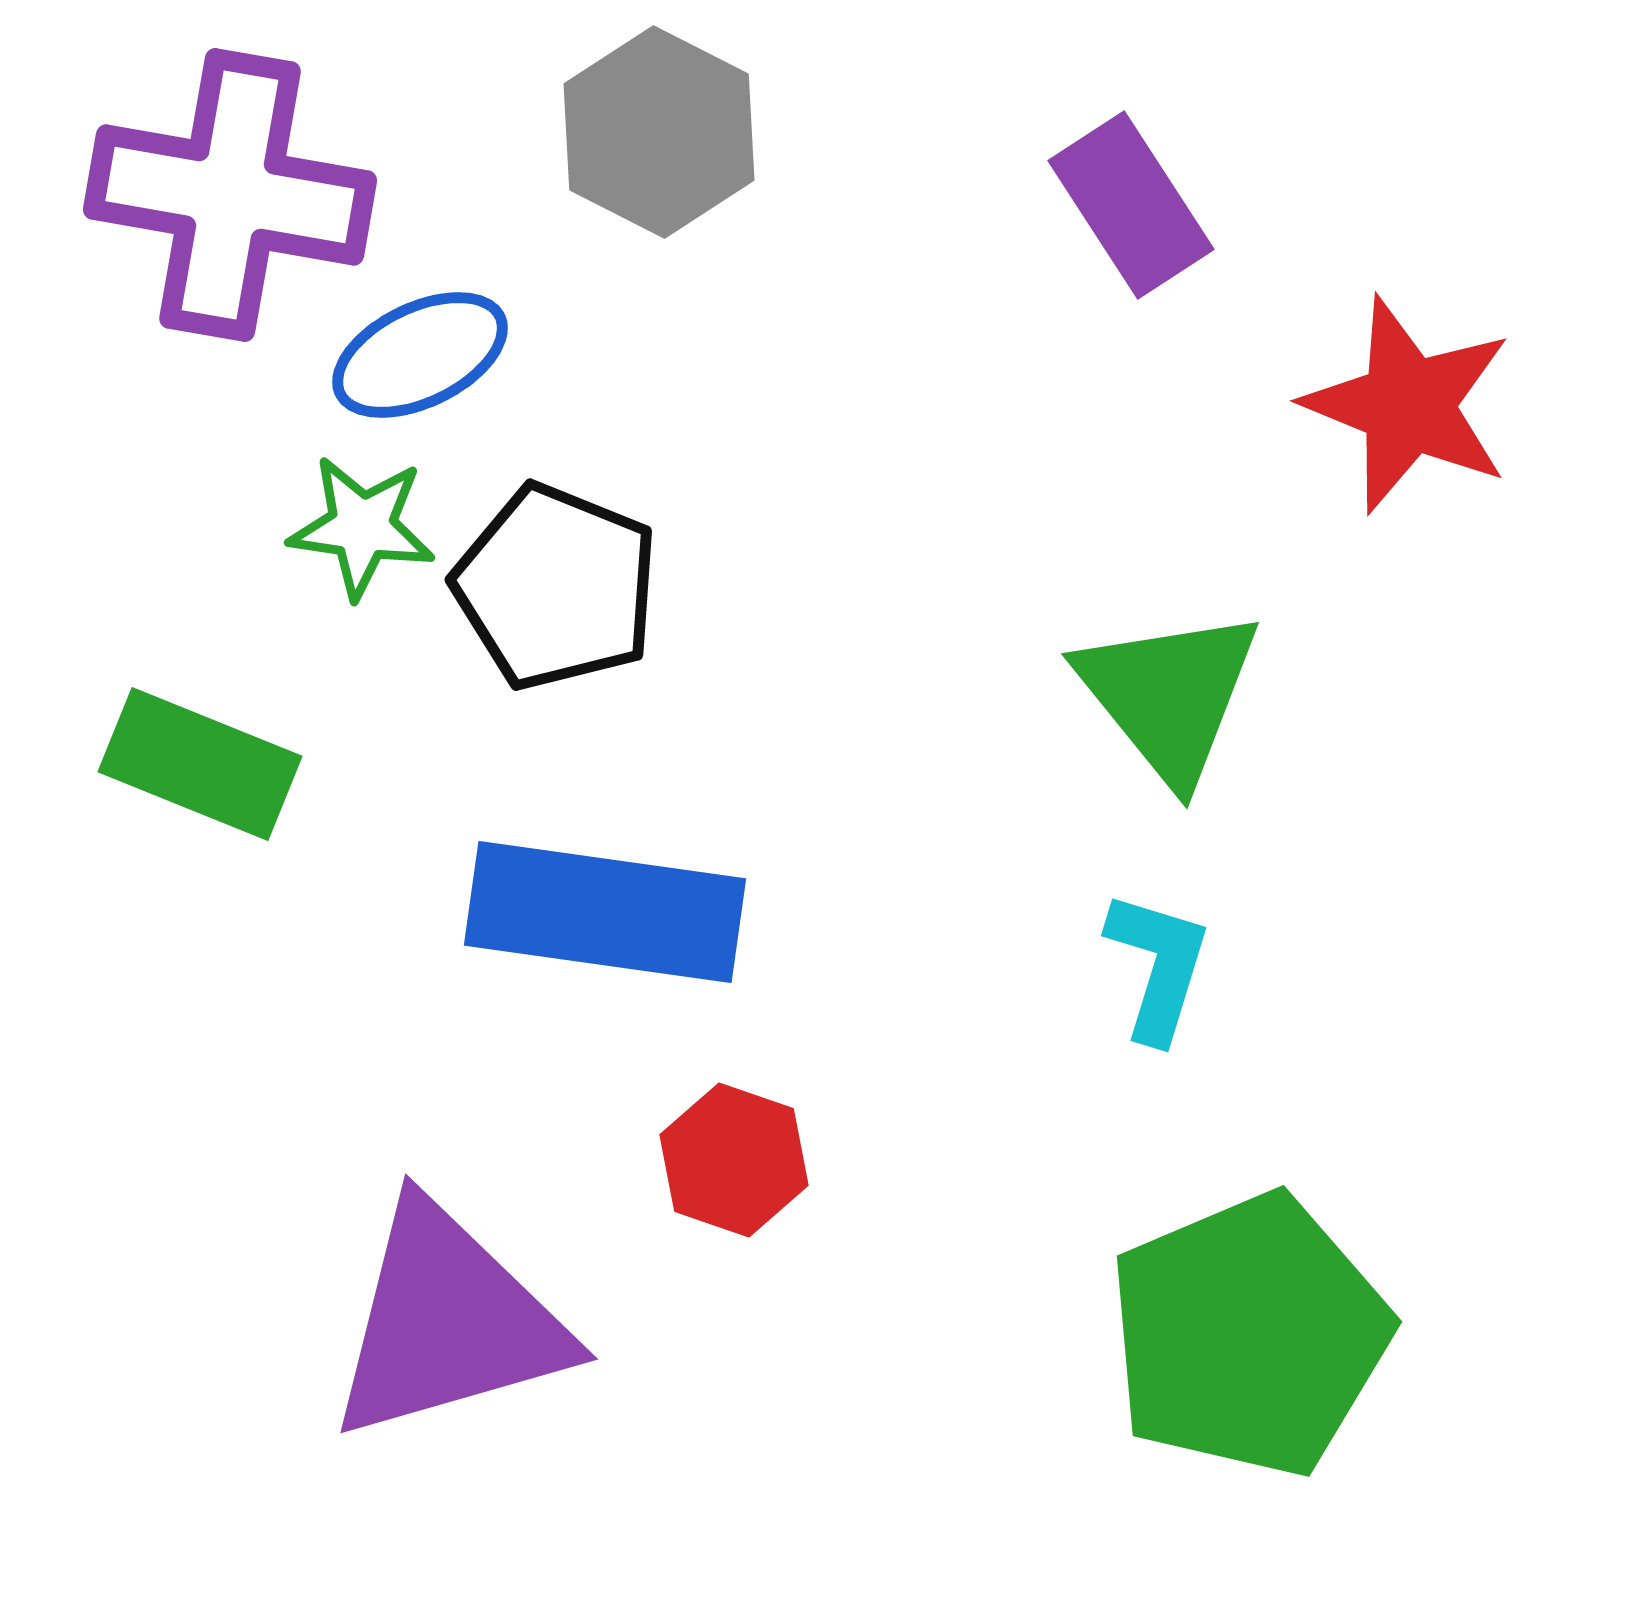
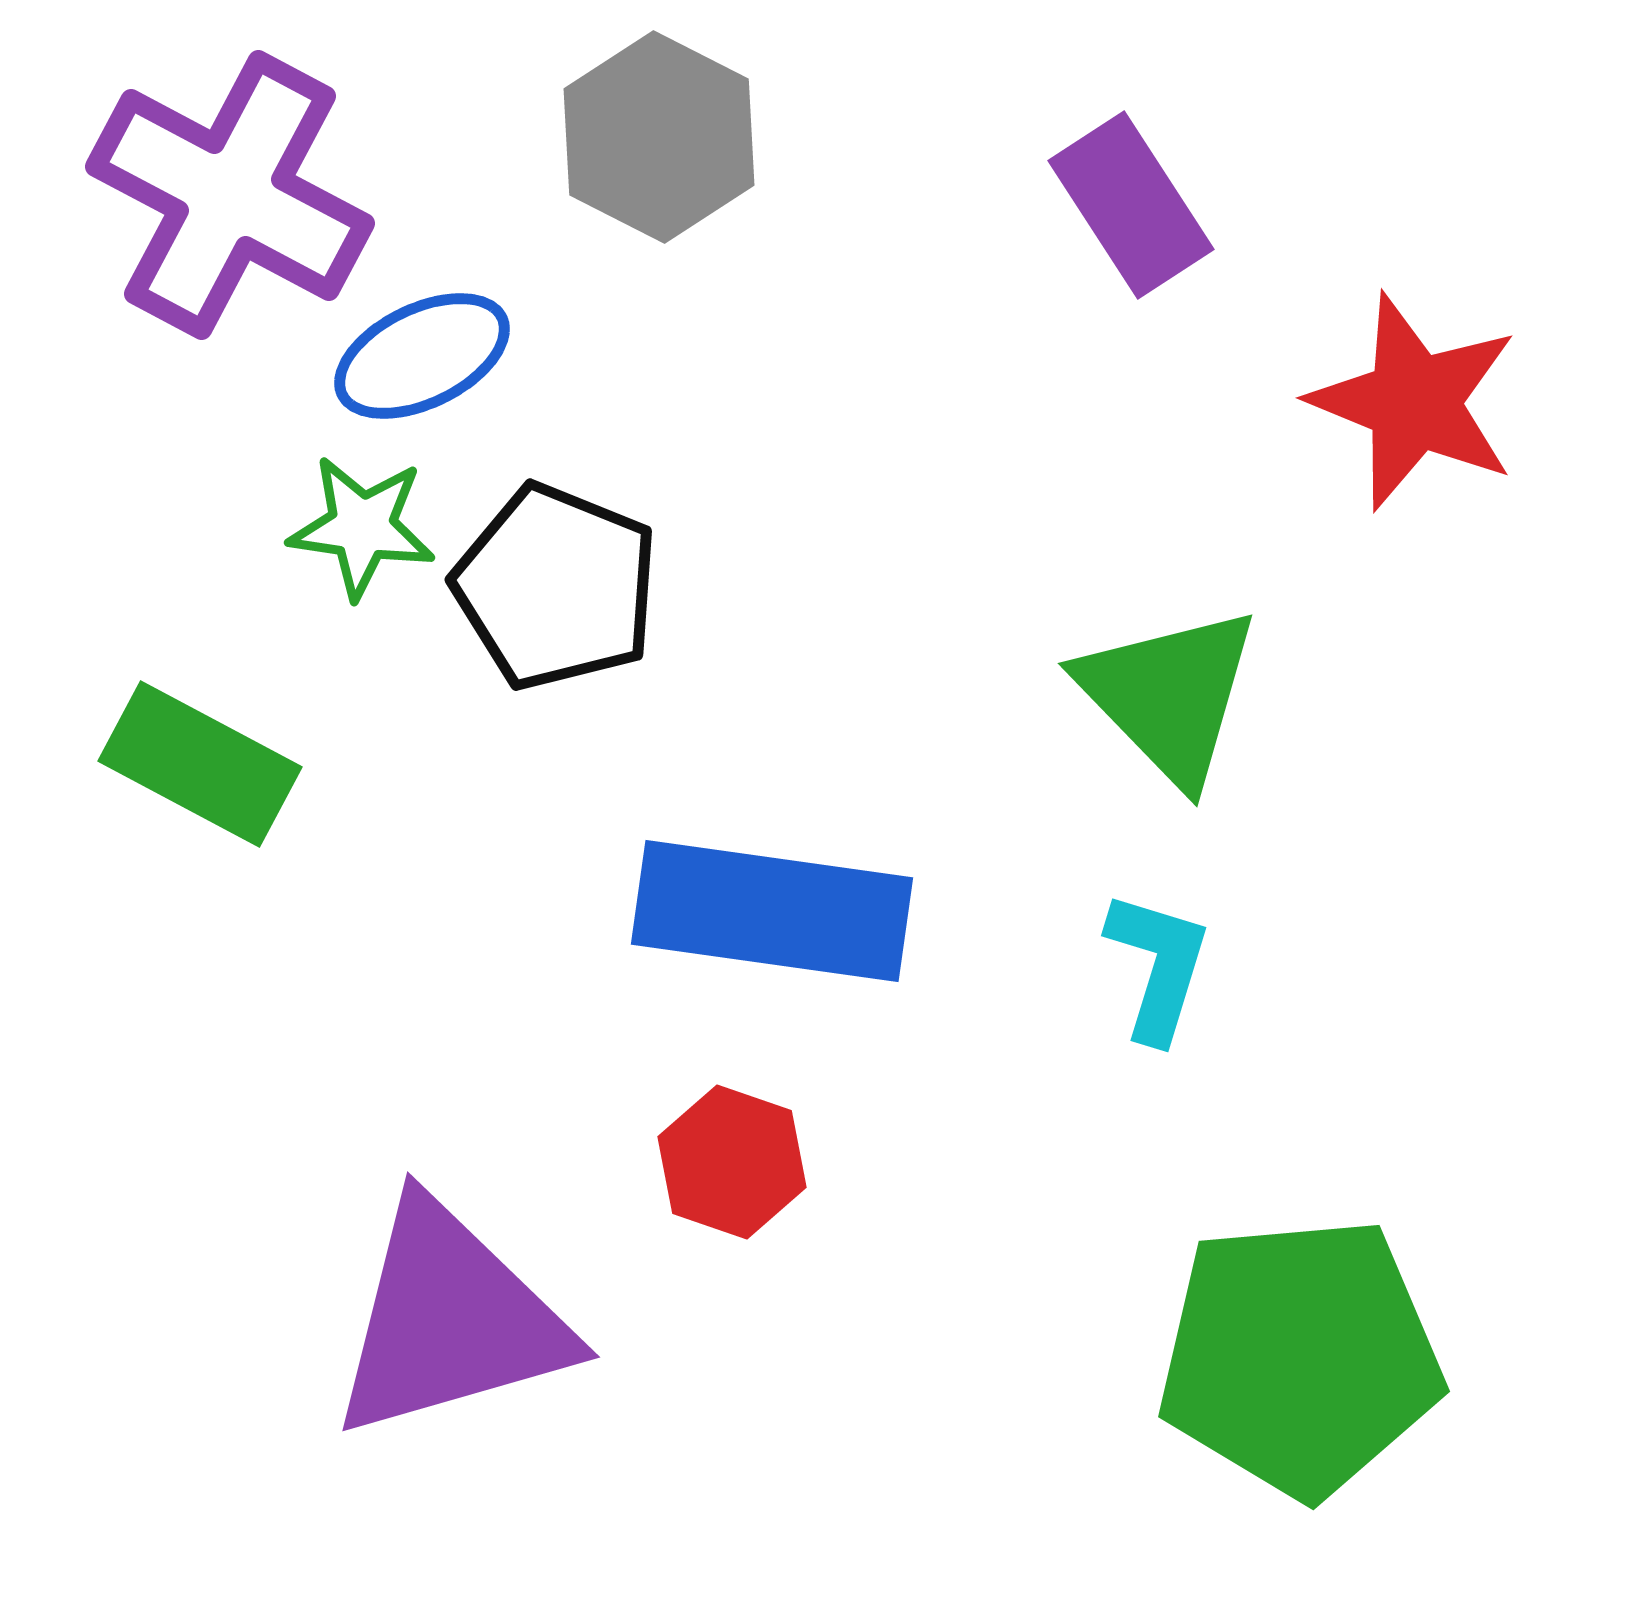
gray hexagon: moved 5 px down
purple cross: rotated 18 degrees clockwise
blue ellipse: moved 2 px right, 1 px down
red star: moved 6 px right, 3 px up
green triangle: rotated 5 degrees counterclockwise
green rectangle: rotated 6 degrees clockwise
blue rectangle: moved 167 px right, 1 px up
red hexagon: moved 2 px left, 2 px down
purple triangle: moved 2 px right, 2 px up
green pentagon: moved 51 px right, 22 px down; rotated 18 degrees clockwise
